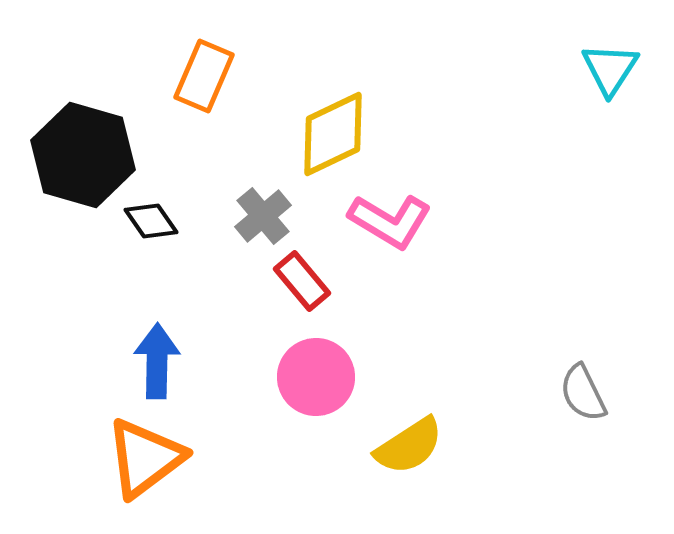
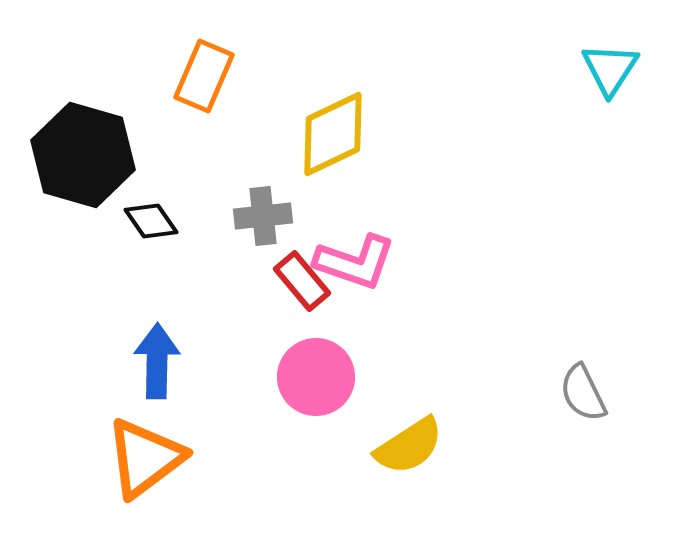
gray cross: rotated 34 degrees clockwise
pink L-shape: moved 35 px left, 41 px down; rotated 12 degrees counterclockwise
